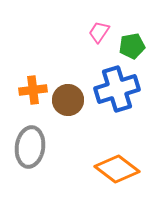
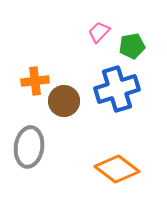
pink trapezoid: rotated 10 degrees clockwise
orange cross: moved 2 px right, 9 px up
brown circle: moved 4 px left, 1 px down
gray ellipse: moved 1 px left
